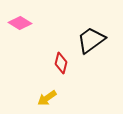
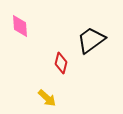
pink diamond: moved 3 px down; rotated 55 degrees clockwise
yellow arrow: rotated 102 degrees counterclockwise
